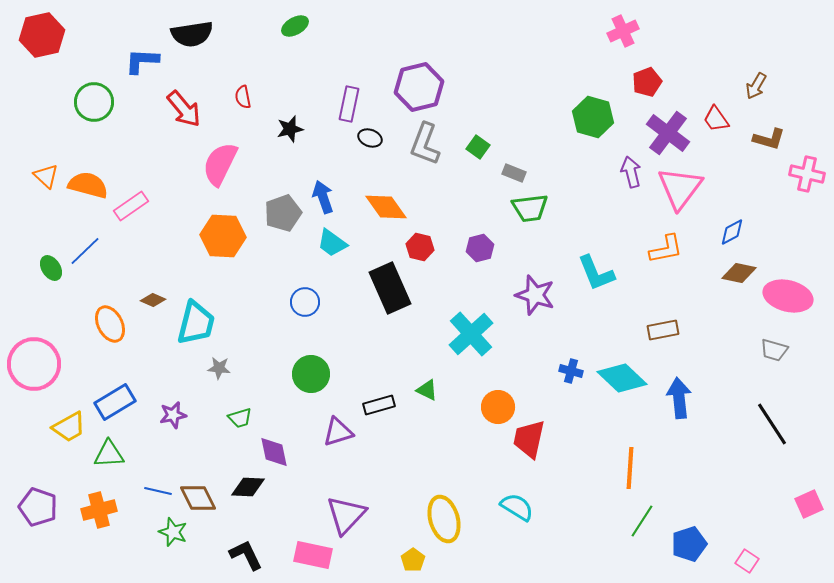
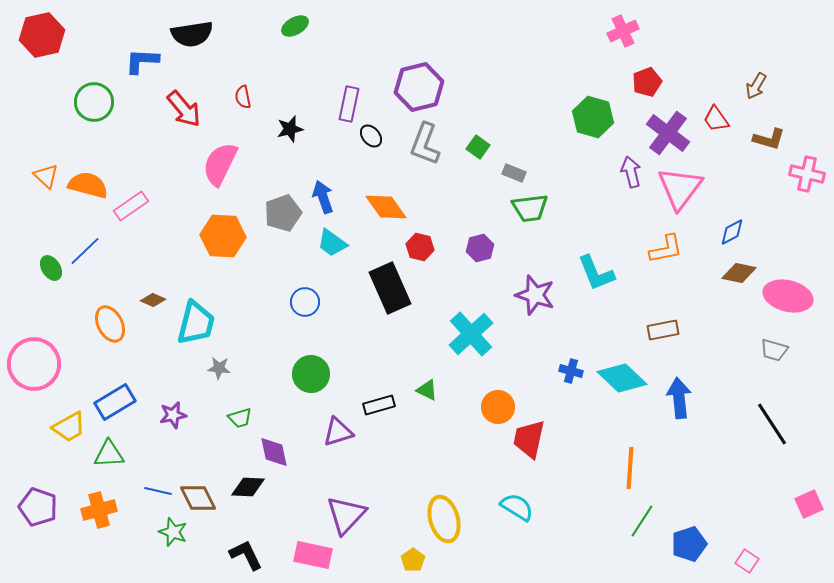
black ellipse at (370, 138): moved 1 px right, 2 px up; rotated 30 degrees clockwise
